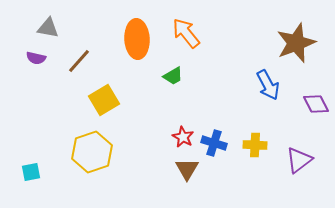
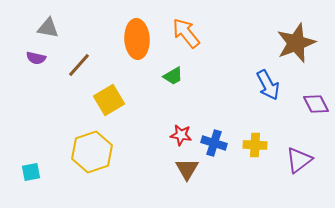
brown line: moved 4 px down
yellow square: moved 5 px right
red star: moved 2 px left, 2 px up; rotated 20 degrees counterclockwise
